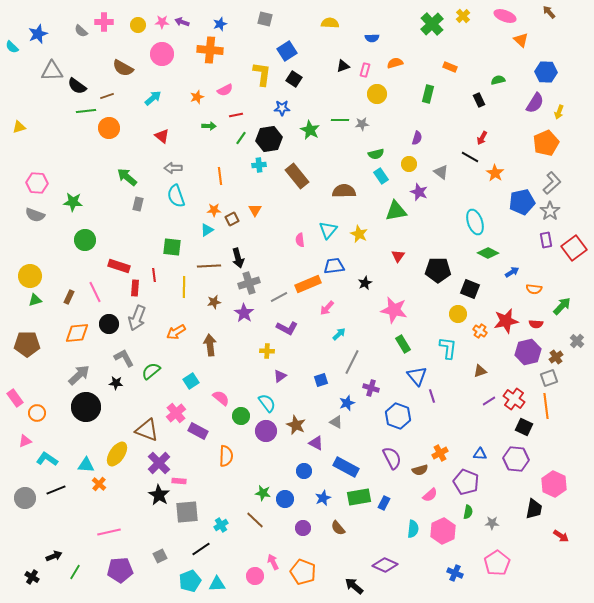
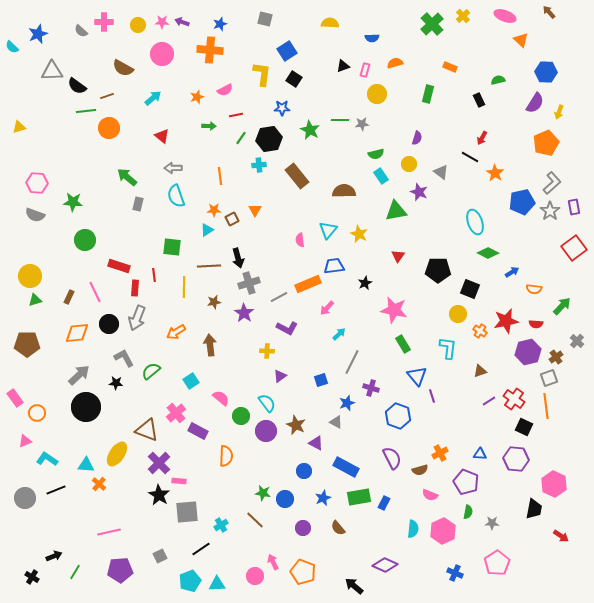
purple rectangle at (546, 240): moved 28 px right, 33 px up
pink semicircle at (430, 495): rotated 63 degrees clockwise
